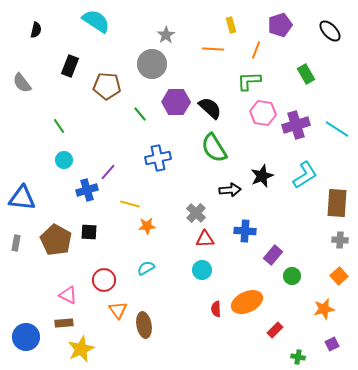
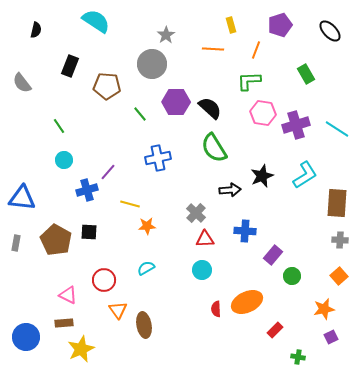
purple square at (332, 344): moved 1 px left, 7 px up
